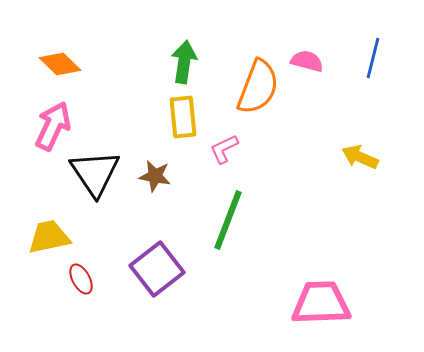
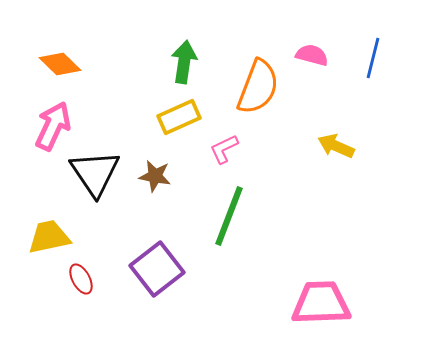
pink semicircle: moved 5 px right, 6 px up
yellow rectangle: moved 4 px left; rotated 72 degrees clockwise
yellow arrow: moved 24 px left, 11 px up
green line: moved 1 px right, 4 px up
